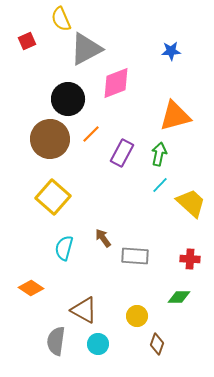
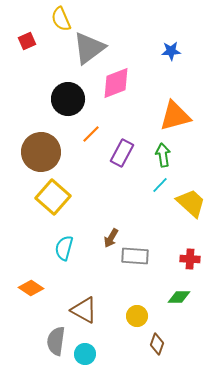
gray triangle: moved 3 px right, 1 px up; rotated 9 degrees counterclockwise
brown circle: moved 9 px left, 13 px down
green arrow: moved 4 px right, 1 px down; rotated 20 degrees counterclockwise
brown arrow: moved 8 px right; rotated 114 degrees counterclockwise
cyan circle: moved 13 px left, 10 px down
